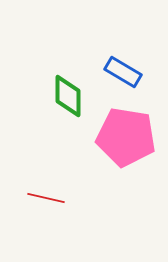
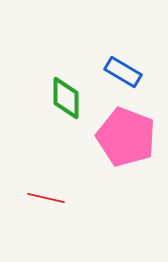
green diamond: moved 2 px left, 2 px down
pink pentagon: rotated 12 degrees clockwise
